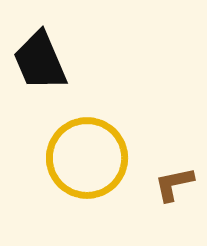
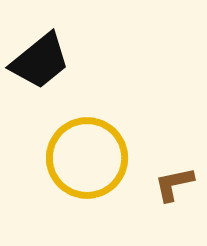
black trapezoid: rotated 106 degrees counterclockwise
